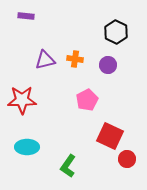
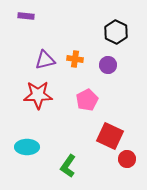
red star: moved 16 px right, 5 px up
